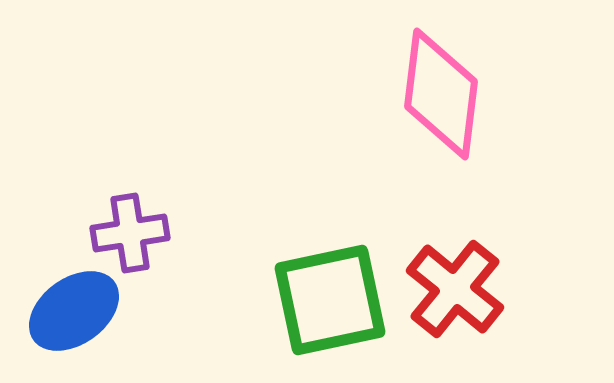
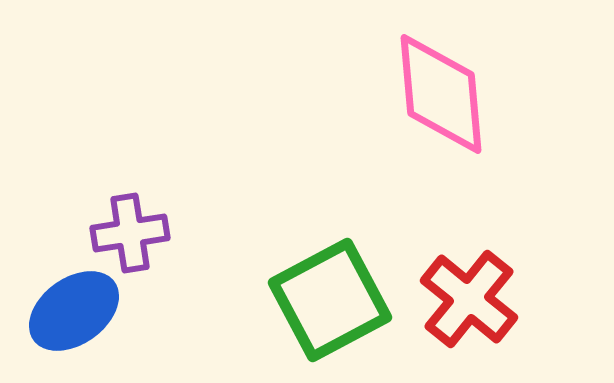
pink diamond: rotated 12 degrees counterclockwise
red cross: moved 14 px right, 10 px down
green square: rotated 16 degrees counterclockwise
